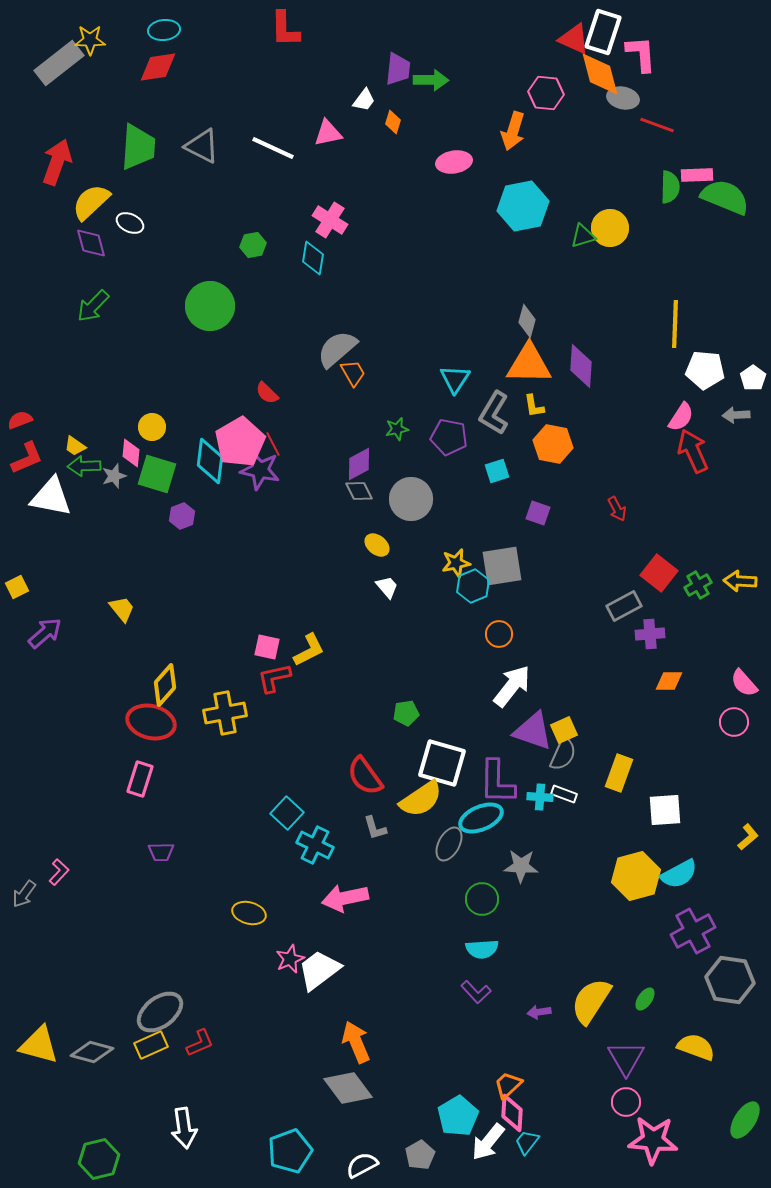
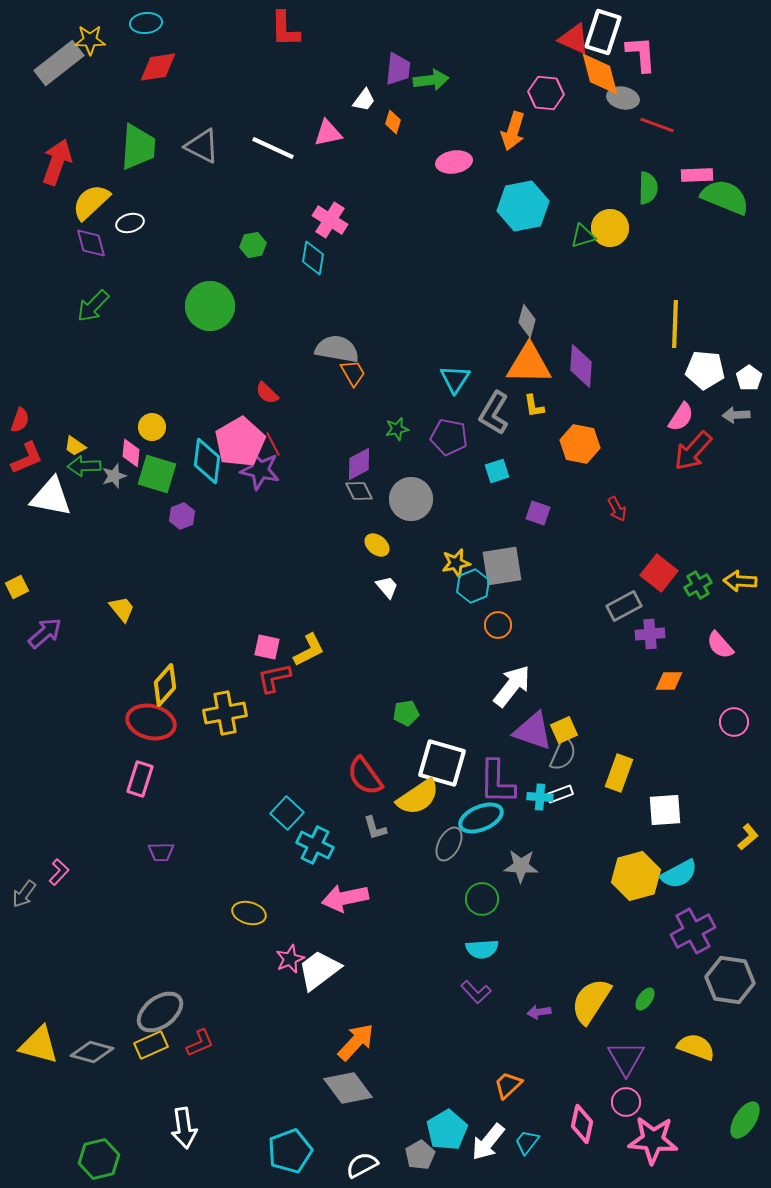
cyan ellipse at (164, 30): moved 18 px left, 7 px up
green arrow at (431, 80): rotated 8 degrees counterclockwise
green semicircle at (670, 187): moved 22 px left, 1 px down
white ellipse at (130, 223): rotated 40 degrees counterclockwise
gray semicircle at (337, 349): rotated 51 degrees clockwise
white pentagon at (753, 378): moved 4 px left
red semicircle at (20, 420): rotated 130 degrees clockwise
orange hexagon at (553, 444): moved 27 px right
red arrow at (693, 451): rotated 114 degrees counterclockwise
cyan diamond at (210, 461): moved 3 px left
orange circle at (499, 634): moved 1 px left, 9 px up
pink semicircle at (744, 683): moved 24 px left, 38 px up
white rectangle at (564, 794): moved 4 px left; rotated 40 degrees counterclockwise
yellow semicircle at (421, 799): moved 3 px left, 2 px up
orange arrow at (356, 1042): rotated 66 degrees clockwise
pink diamond at (512, 1113): moved 70 px right, 11 px down; rotated 9 degrees clockwise
cyan pentagon at (458, 1116): moved 11 px left, 14 px down
